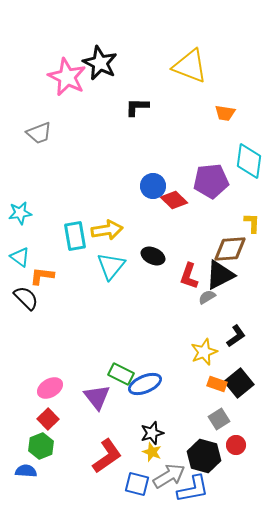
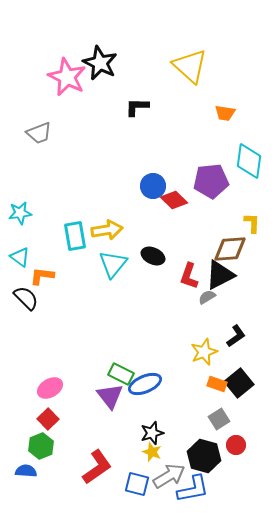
yellow triangle at (190, 66): rotated 21 degrees clockwise
cyan triangle at (111, 266): moved 2 px right, 2 px up
purple triangle at (97, 397): moved 13 px right, 1 px up
red L-shape at (107, 456): moved 10 px left, 11 px down
